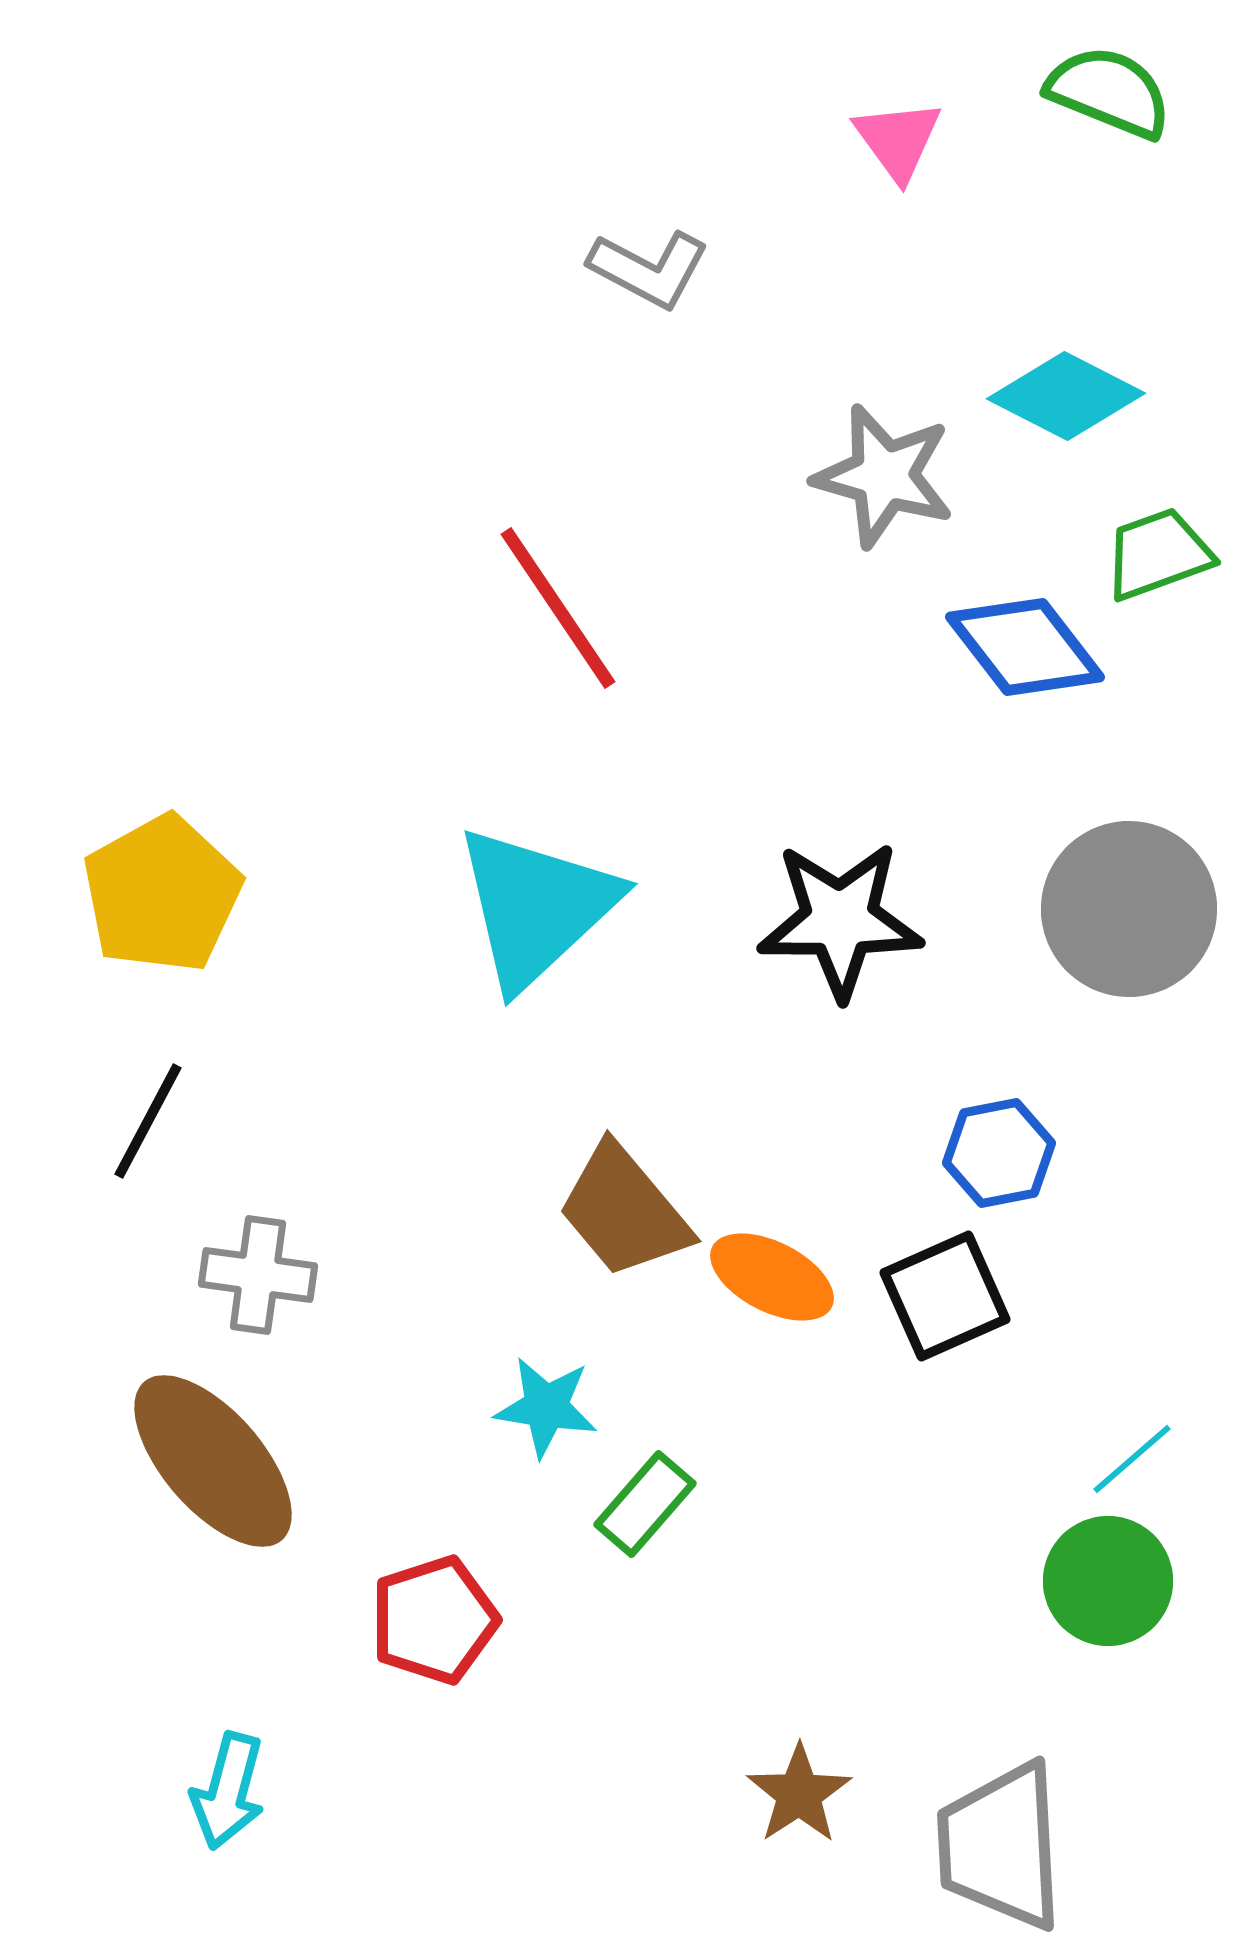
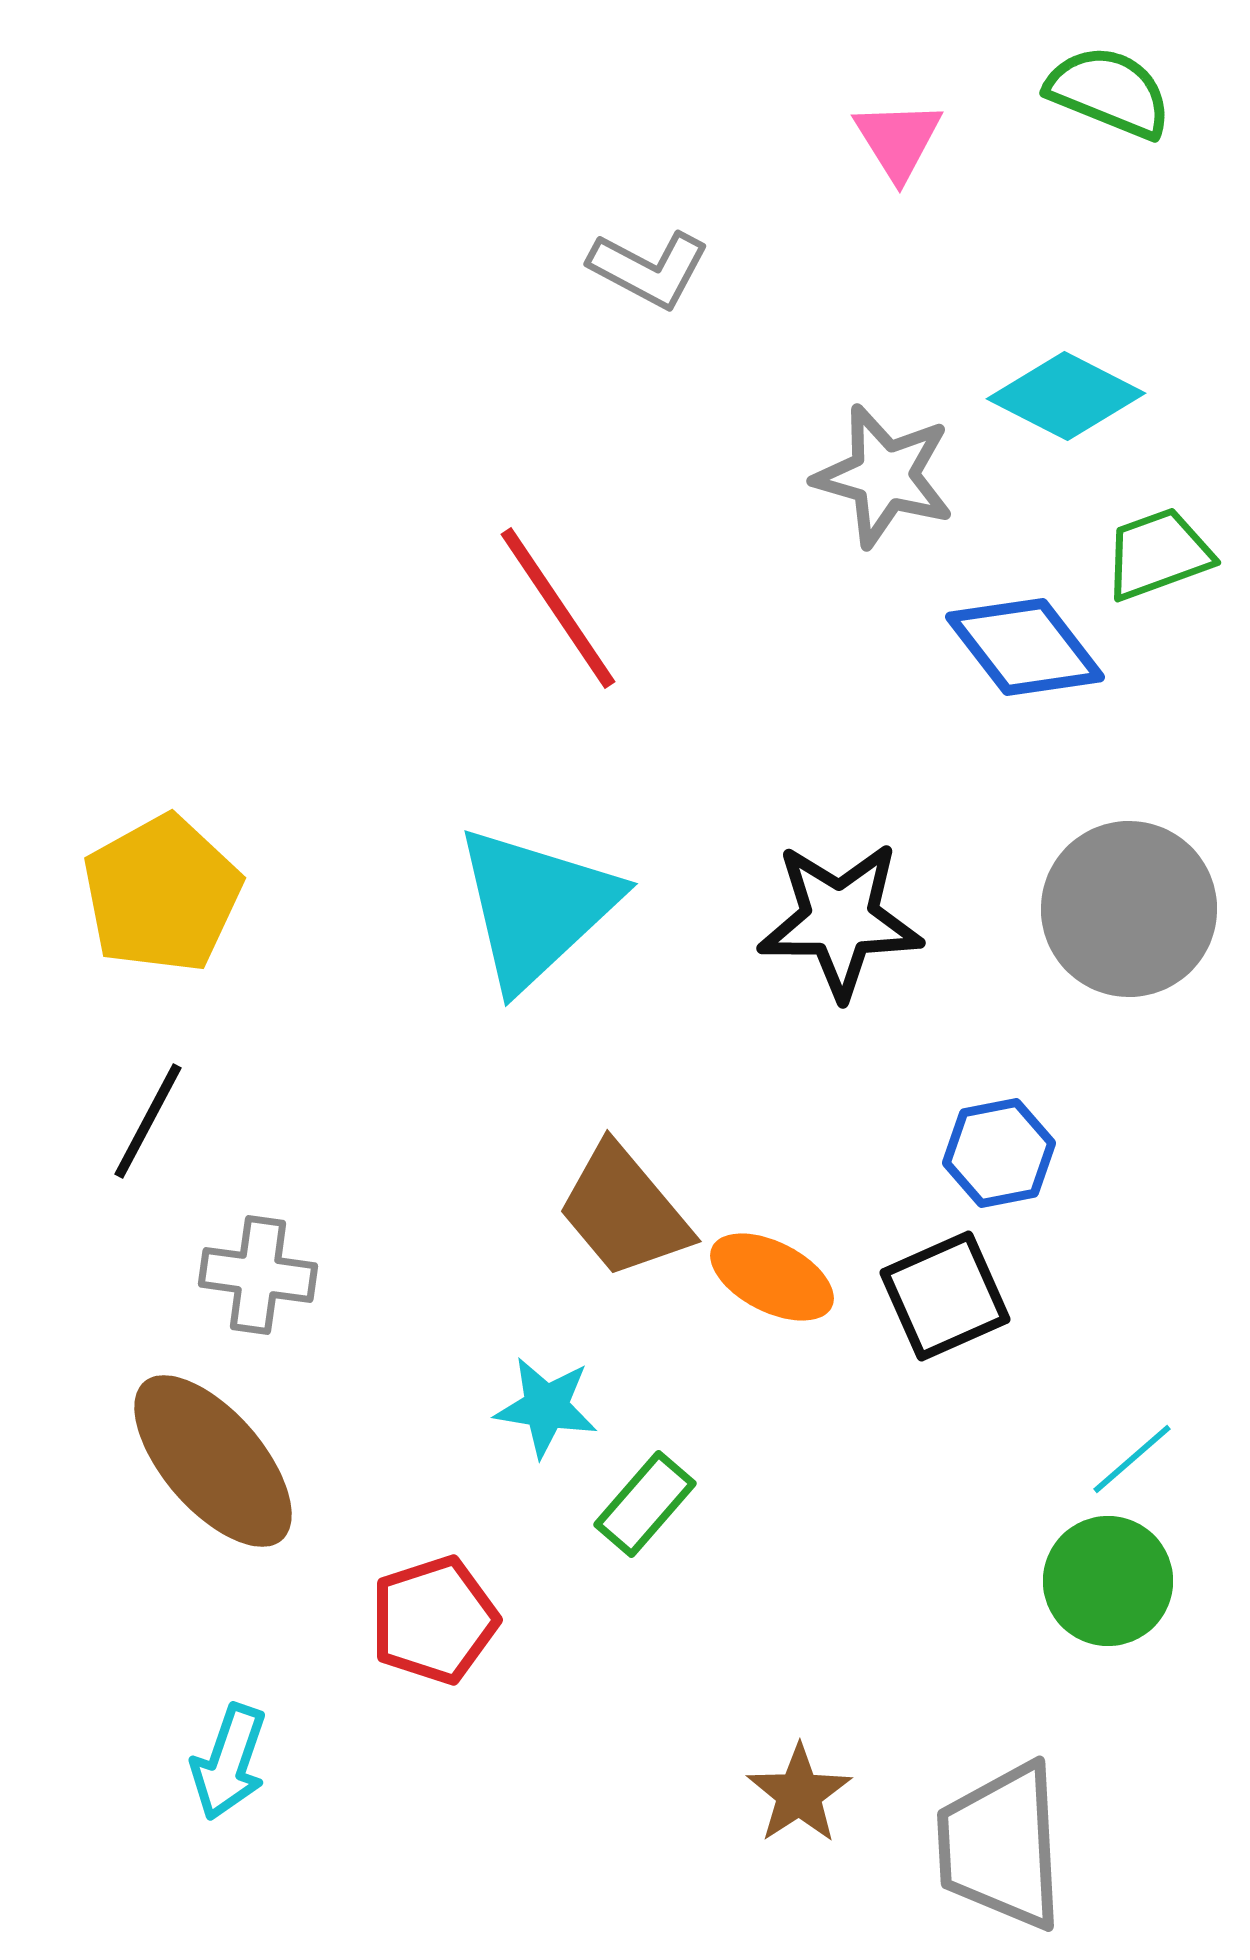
pink triangle: rotated 4 degrees clockwise
cyan arrow: moved 1 px right, 29 px up; rotated 4 degrees clockwise
